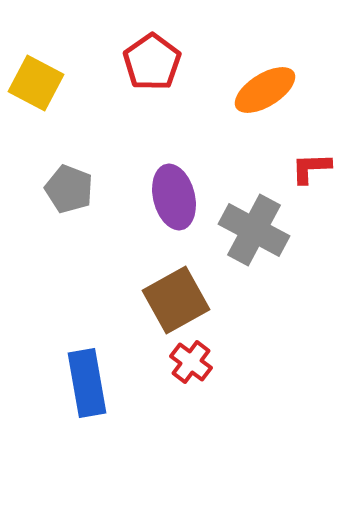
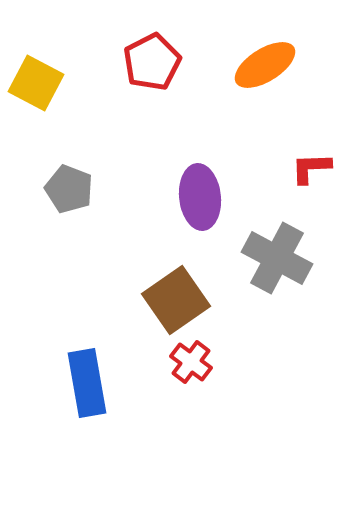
red pentagon: rotated 8 degrees clockwise
orange ellipse: moved 25 px up
purple ellipse: moved 26 px right; rotated 8 degrees clockwise
gray cross: moved 23 px right, 28 px down
brown square: rotated 6 degrees counterclockwise
